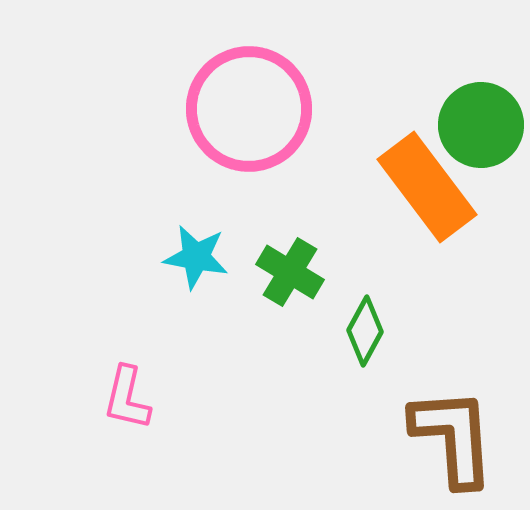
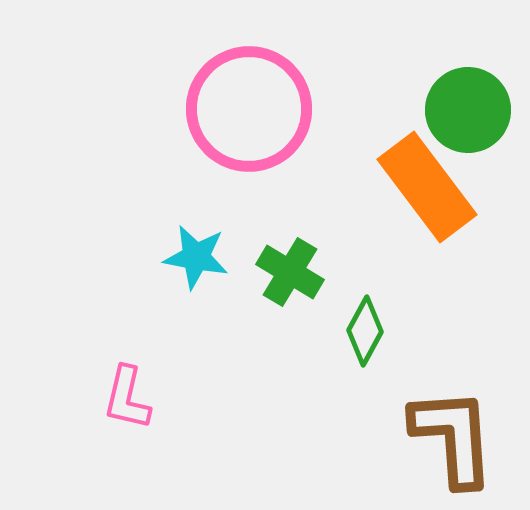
green circle: moved 13 px left, 15 px up
